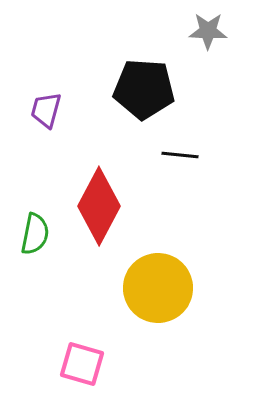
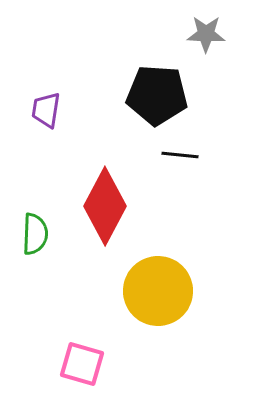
gray star: moved 2 px left, 3 px down
black pentagon: moved 13 px right, 6 px down
purple trapezoid: rotated 6 degrees counterclockwise
red diamond: moved 6 px right
green semicircle: rotated 9 degrees counterclockwise
yellow circle: moved 3 px down
